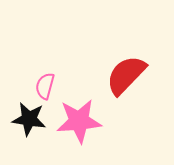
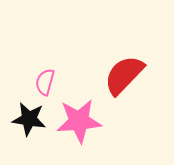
red semicircle: moved 2 px left
pink semicircle: moved 4 px up
